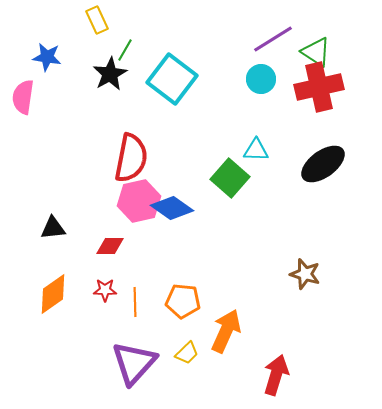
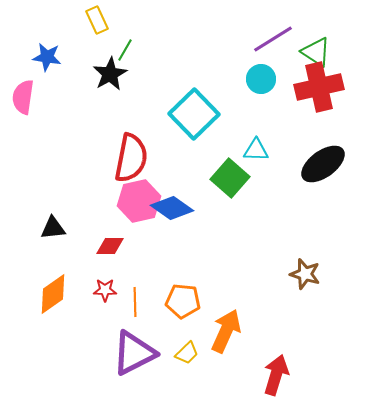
cyan square: moved 22 px right, 35 px down; rotated 9 degrees clockwise
purple triangle: moved 10 px up; rotated 21 degrees clockwise
